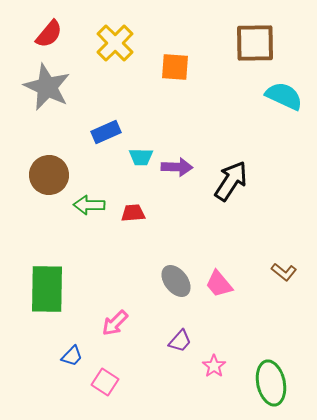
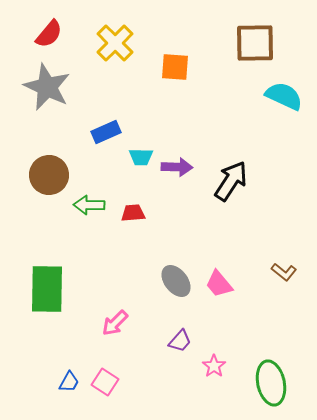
blue trapezoid: moved 3 px left, 26 px down; rotated 15 degrees counterclockwise
